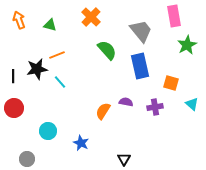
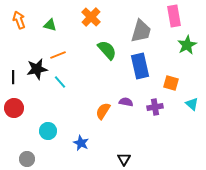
gray trapezoid: rotated 55 degrees clockwise
orange line: moved 1 px right
black line: moved 1 px down
